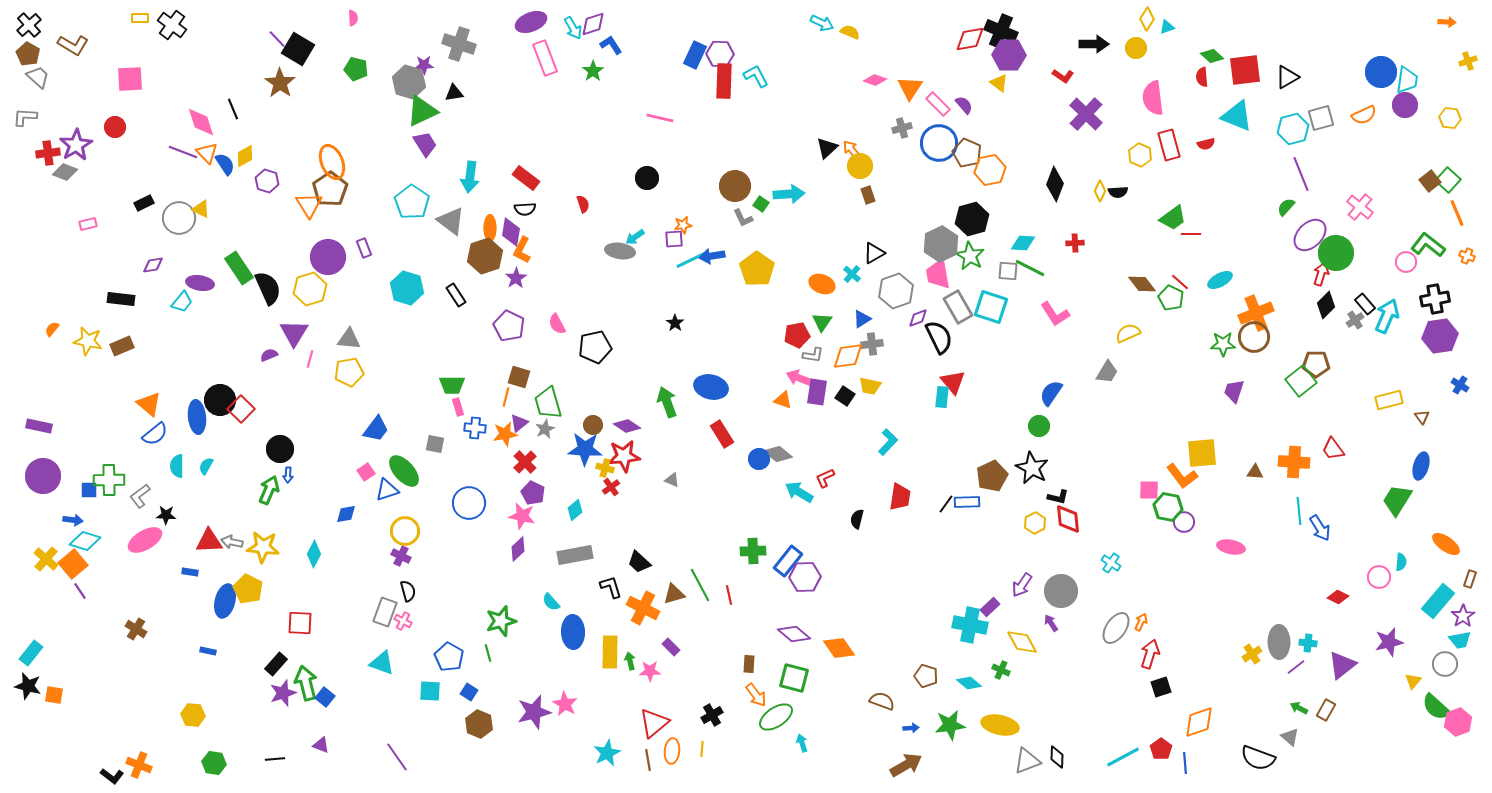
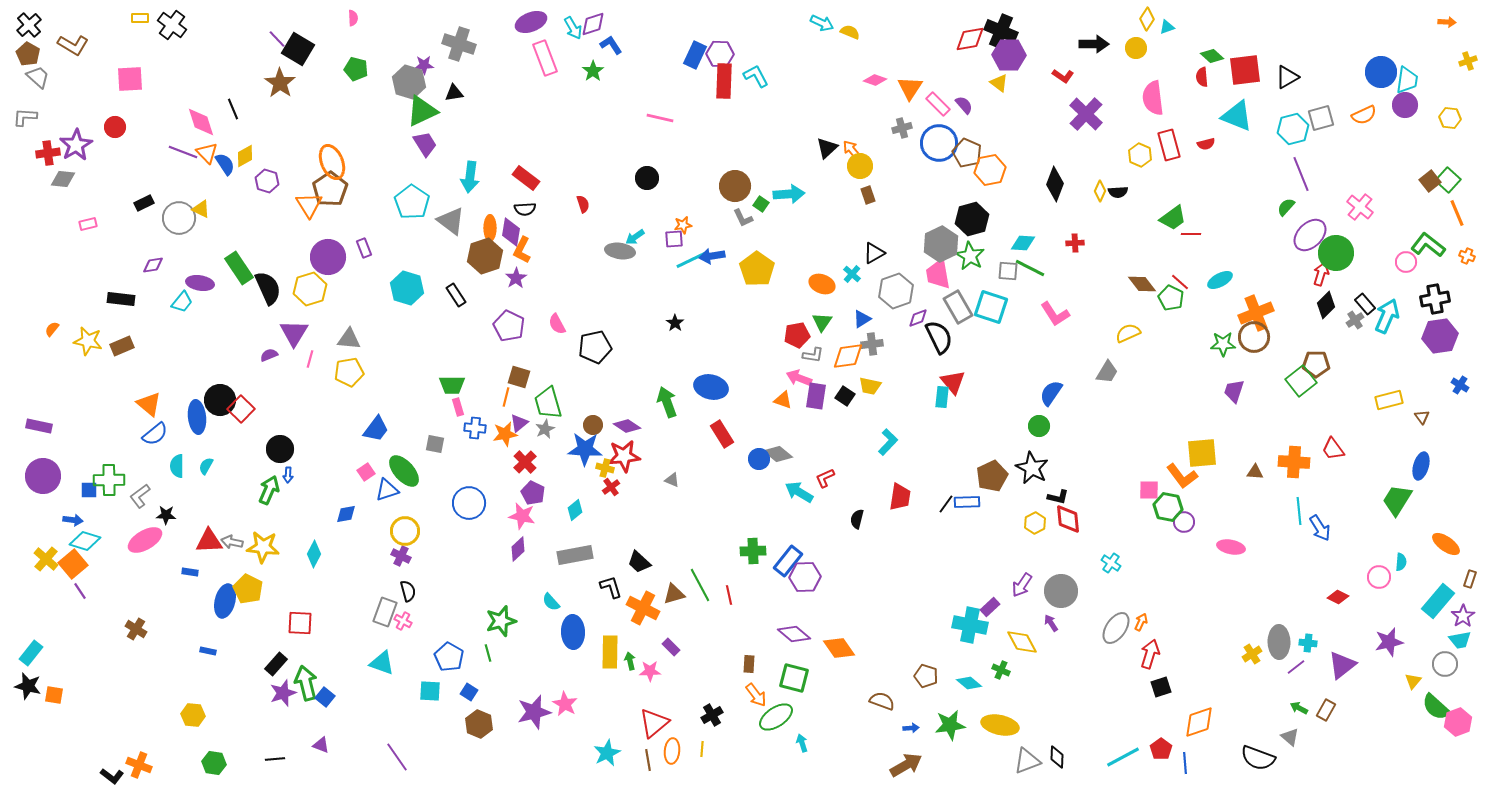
gray diamond at (65, 172): moved 2 px left, 7 px down; rotated 15 degrees counterclockwise
purple rectangle at (817, 392): moved 1 px left, 4 px down
